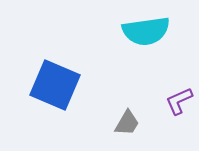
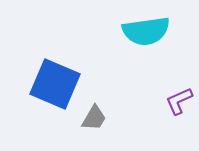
blue square: moved 1 px up
gray trapezoid: moved 33 px left, 5 px up
